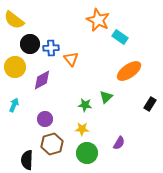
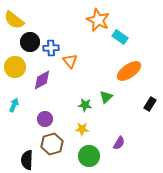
black circle: moved 2 px up
orange triangle: moved 1 px left, 2 px down
green circle: moved 2 px right, 3 px down
